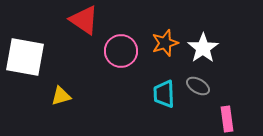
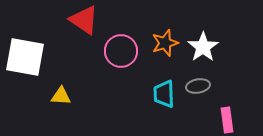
white star: moved 1 px up
gray ellipse: rotated 40 degrees counterclockwise
yellow triangle: rotated 20 degrees clockwise
pink rectangle: moved 1 px down
